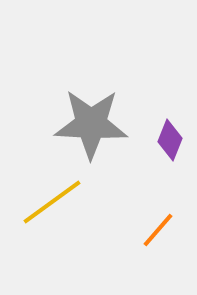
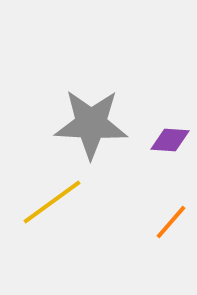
purple diamond: rotated 72 degrees clockwise
orange line: moved 13 px right, 8 px up
